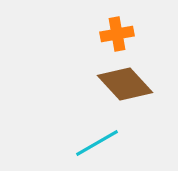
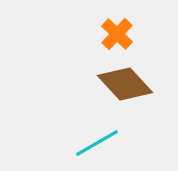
orange cross: rotated 36 degrees counterclockwise
